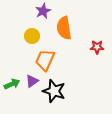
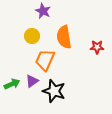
purple star: rotated 21 degrees counterclockwise
orange semicircle: moved 9 px down
